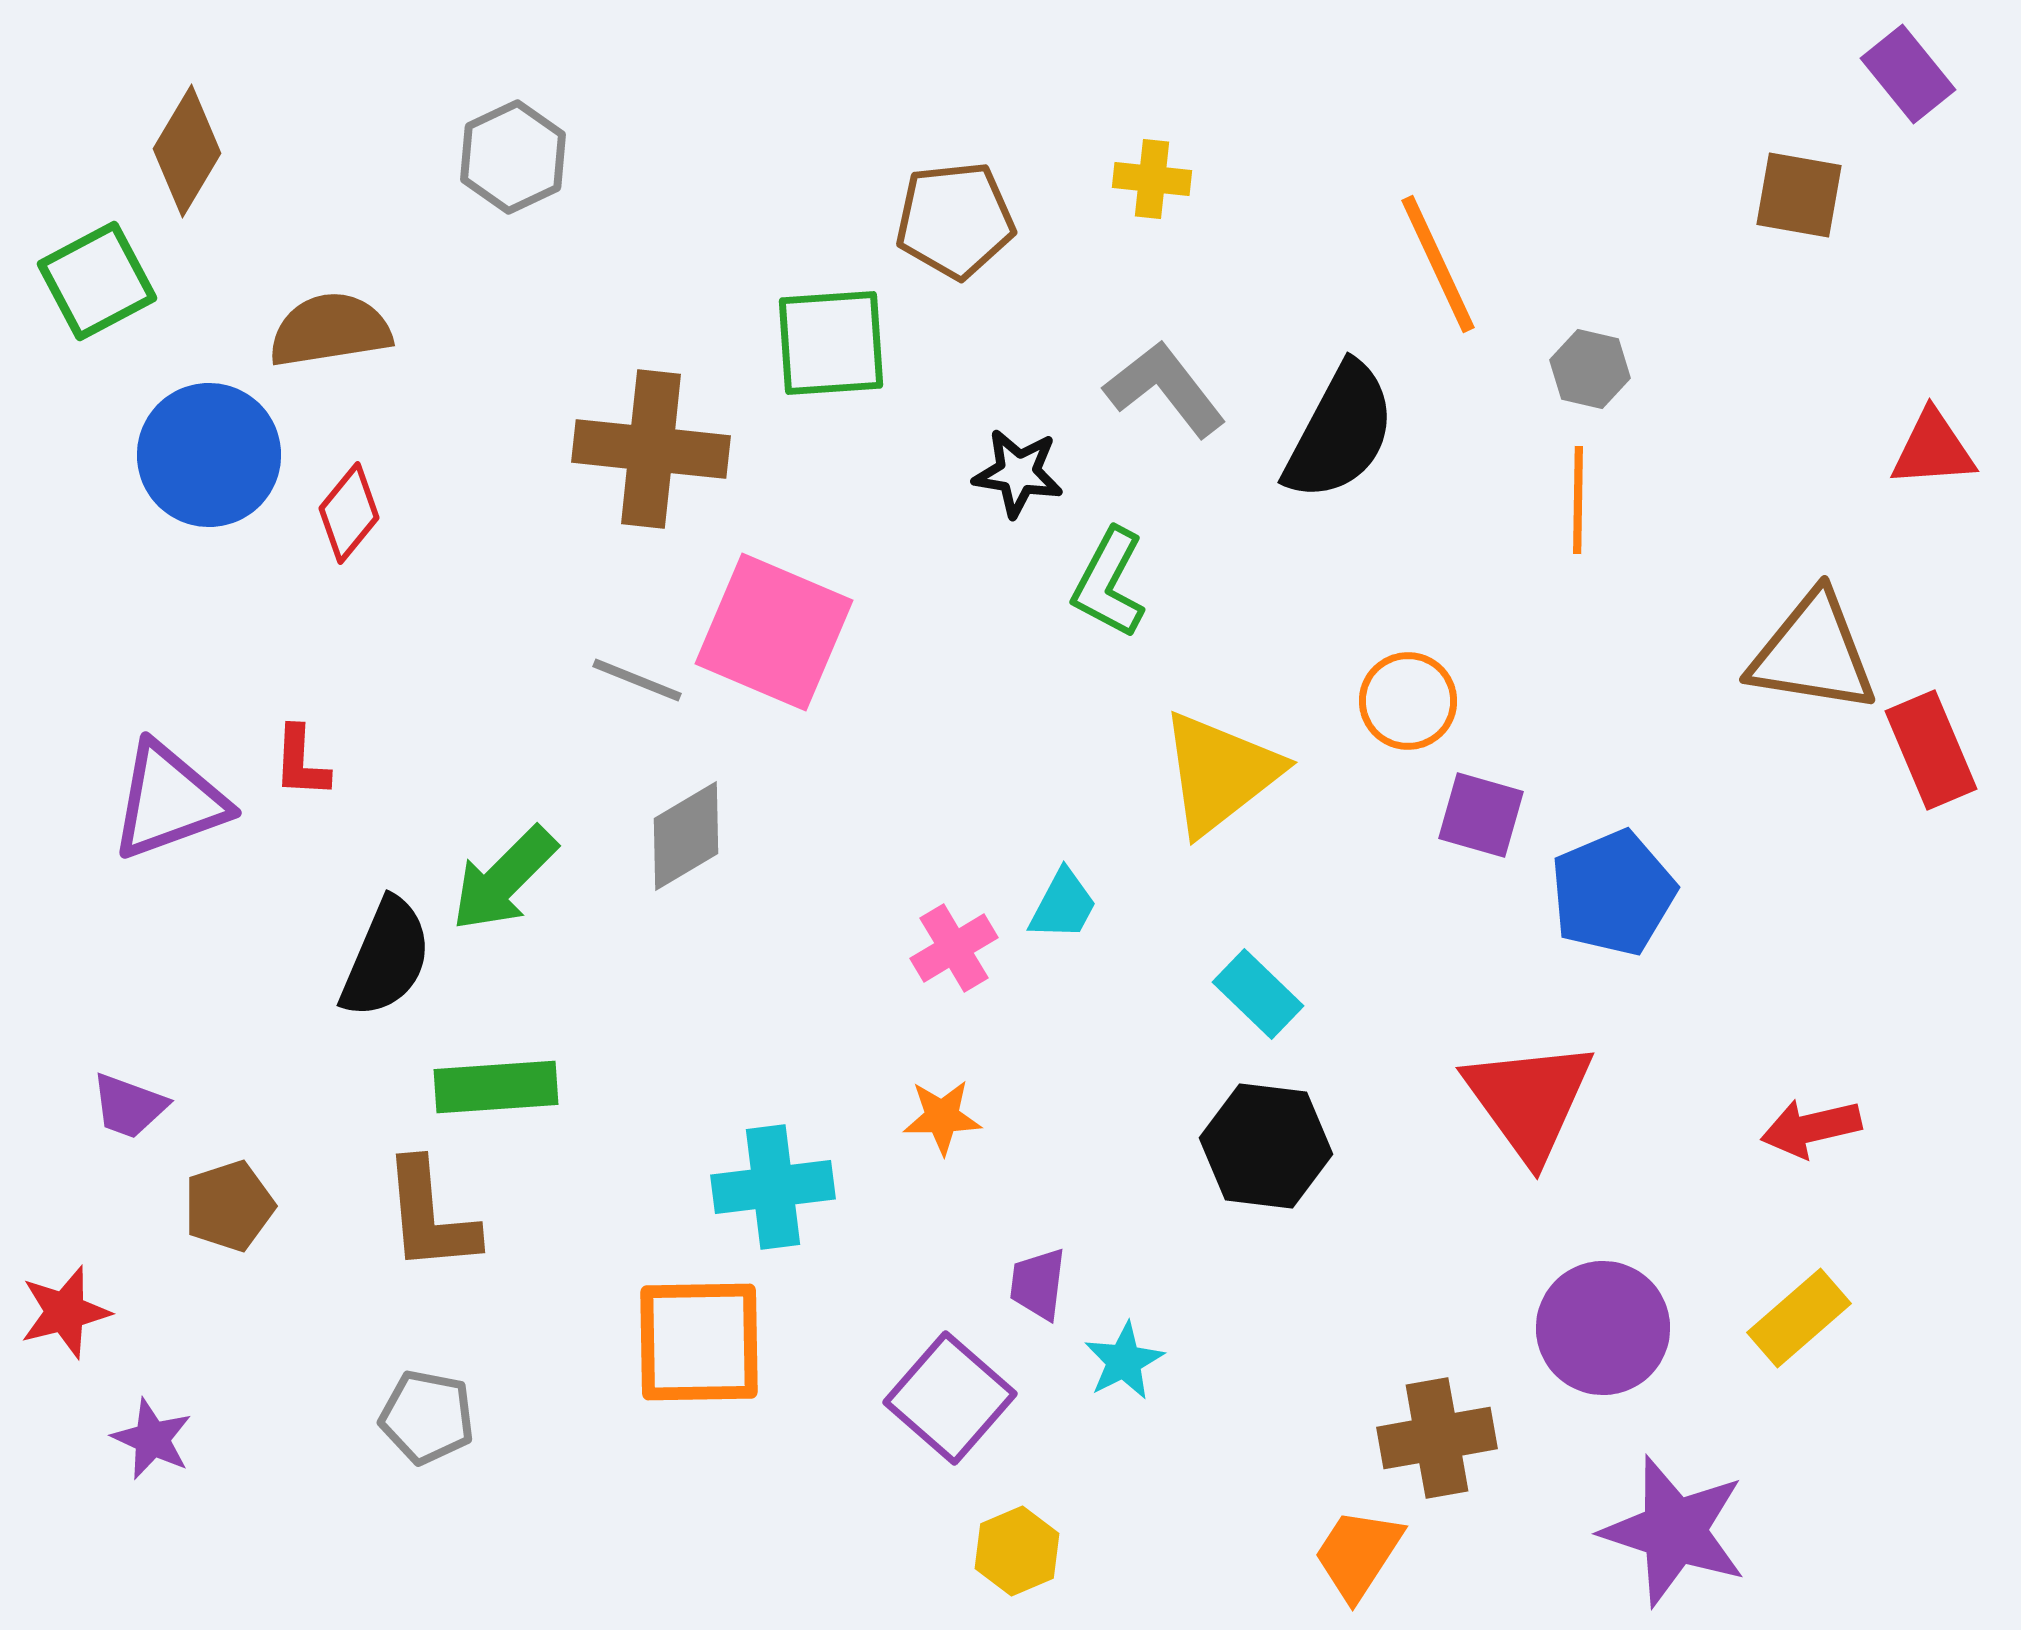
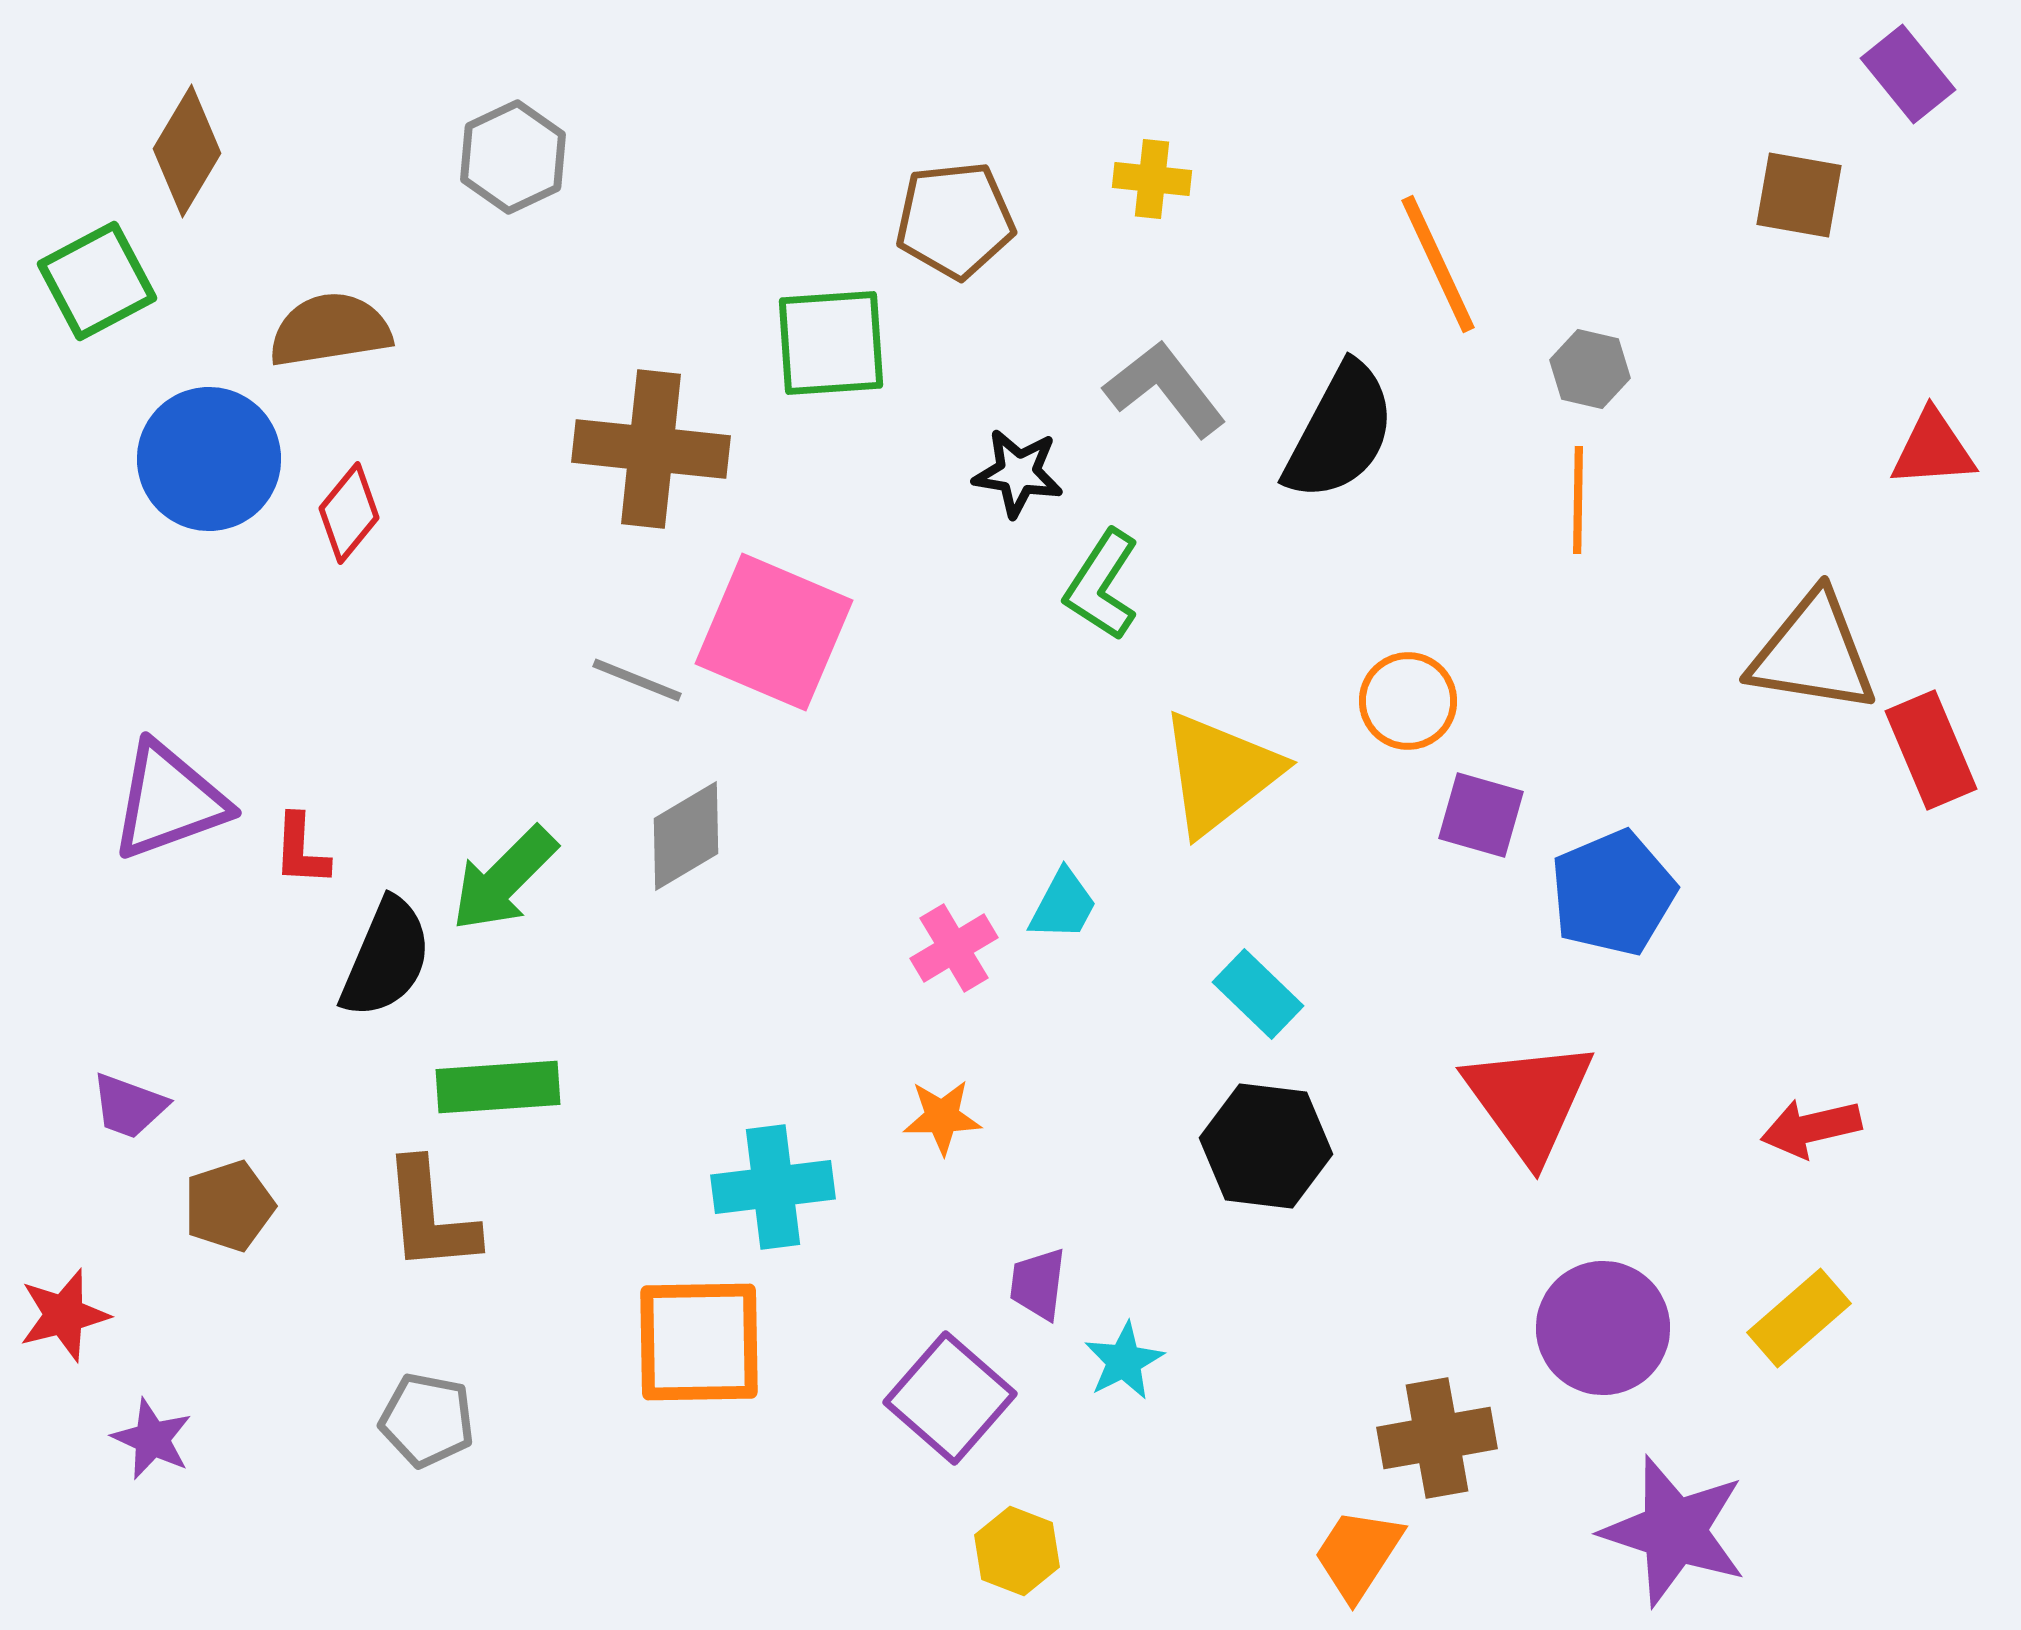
blue circle at (209, 455): moved 4 px down
green L-shape at (1109, 583): moved 7 px left, 2 px down; rotated 5 degrees clockwise
red L-shape at (301, 762): moved 88 px down
green rectangle at (496, 1087): moved 2 px right
red star at (65, 1312): moved 1 px left, 3 px down
gray pentagon at (427, 1417): moved 3 px down
yellow hexagon at (1017, 1551): rotated 16 degrees counterclockwise
